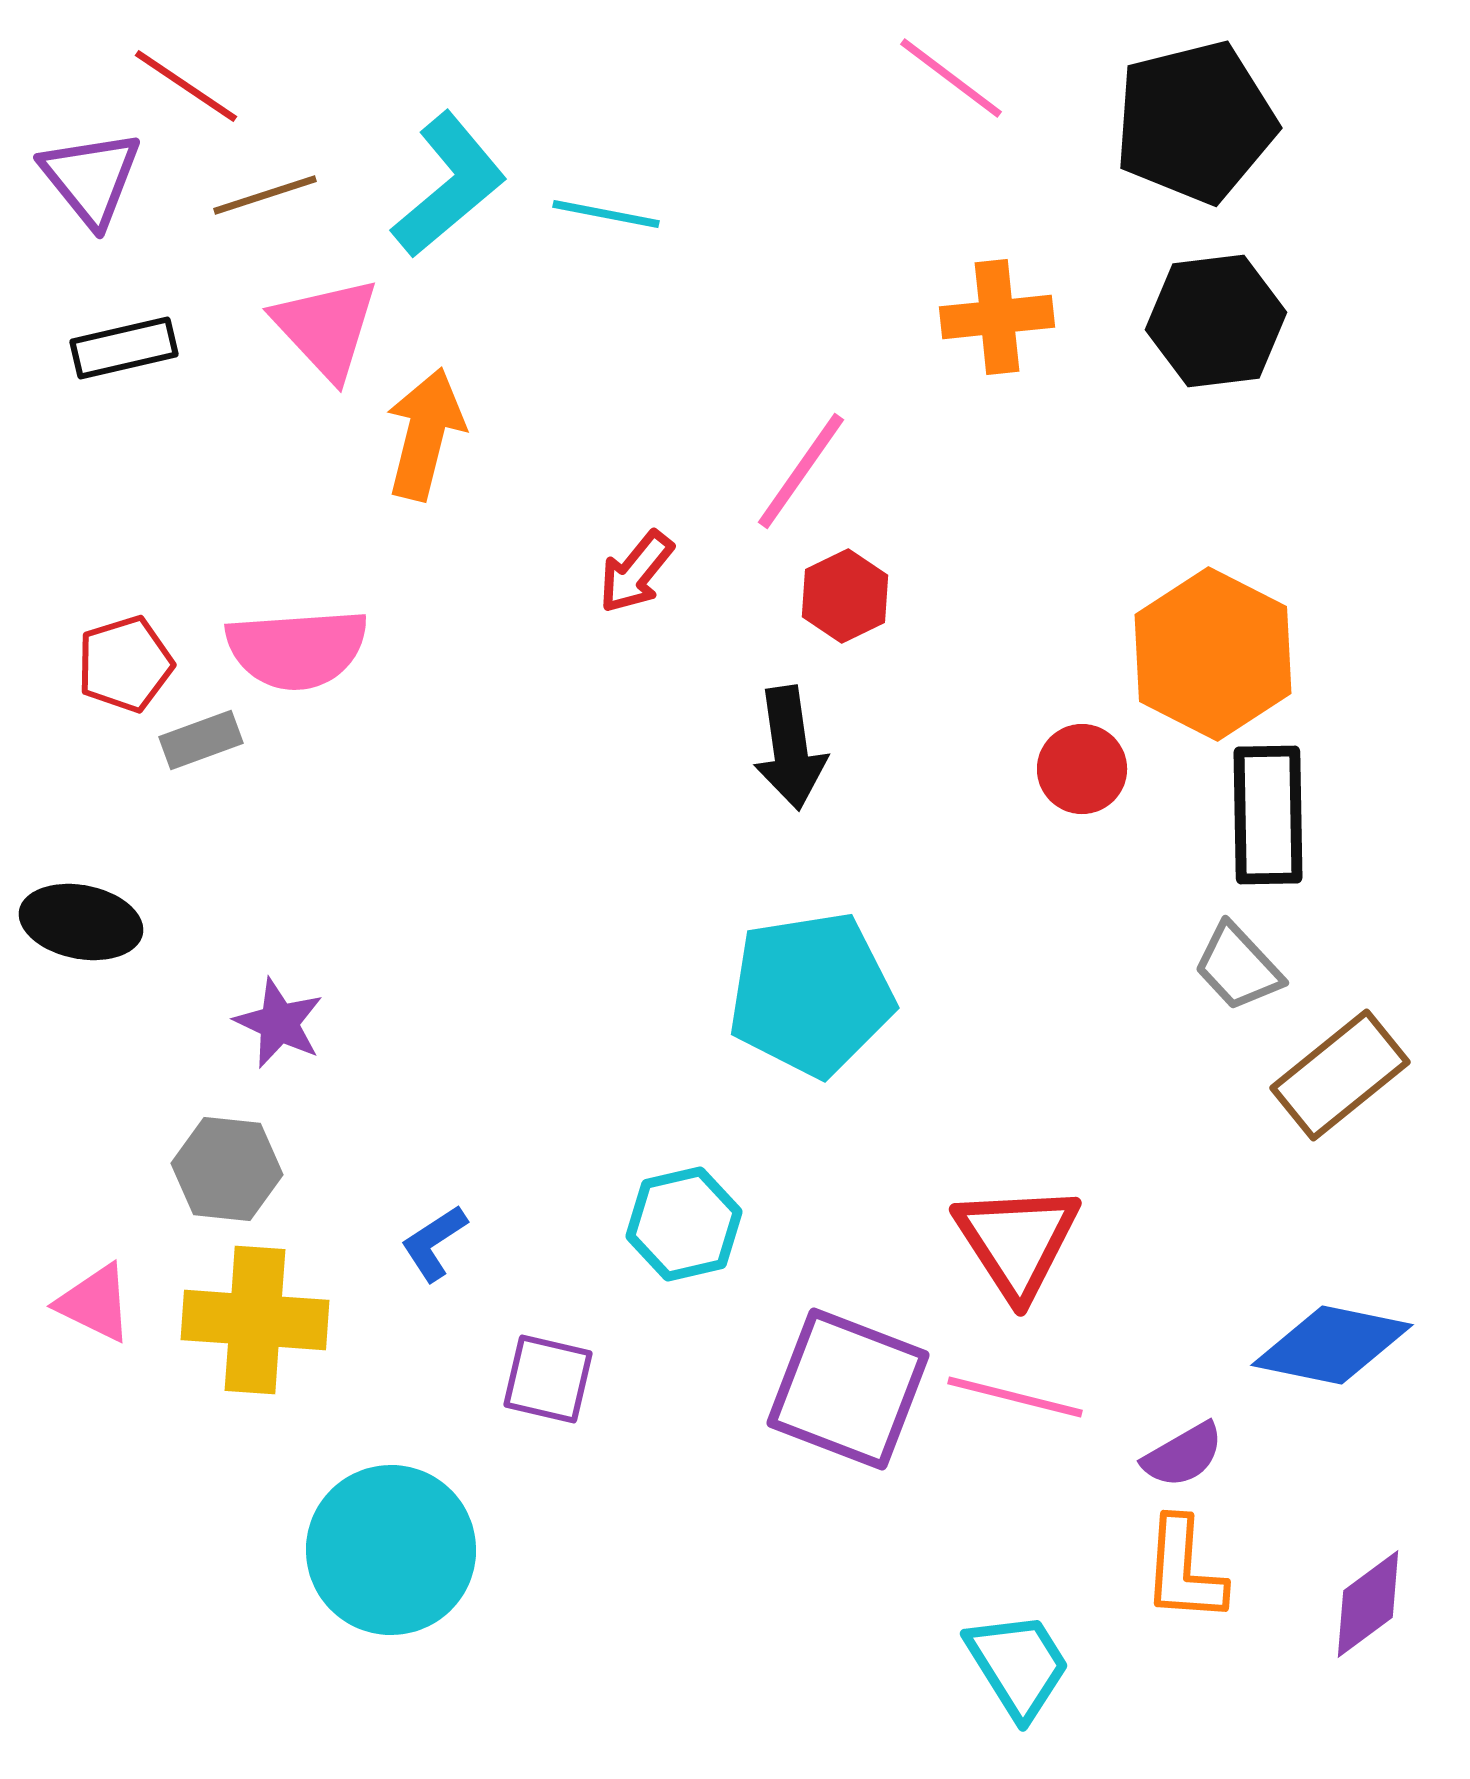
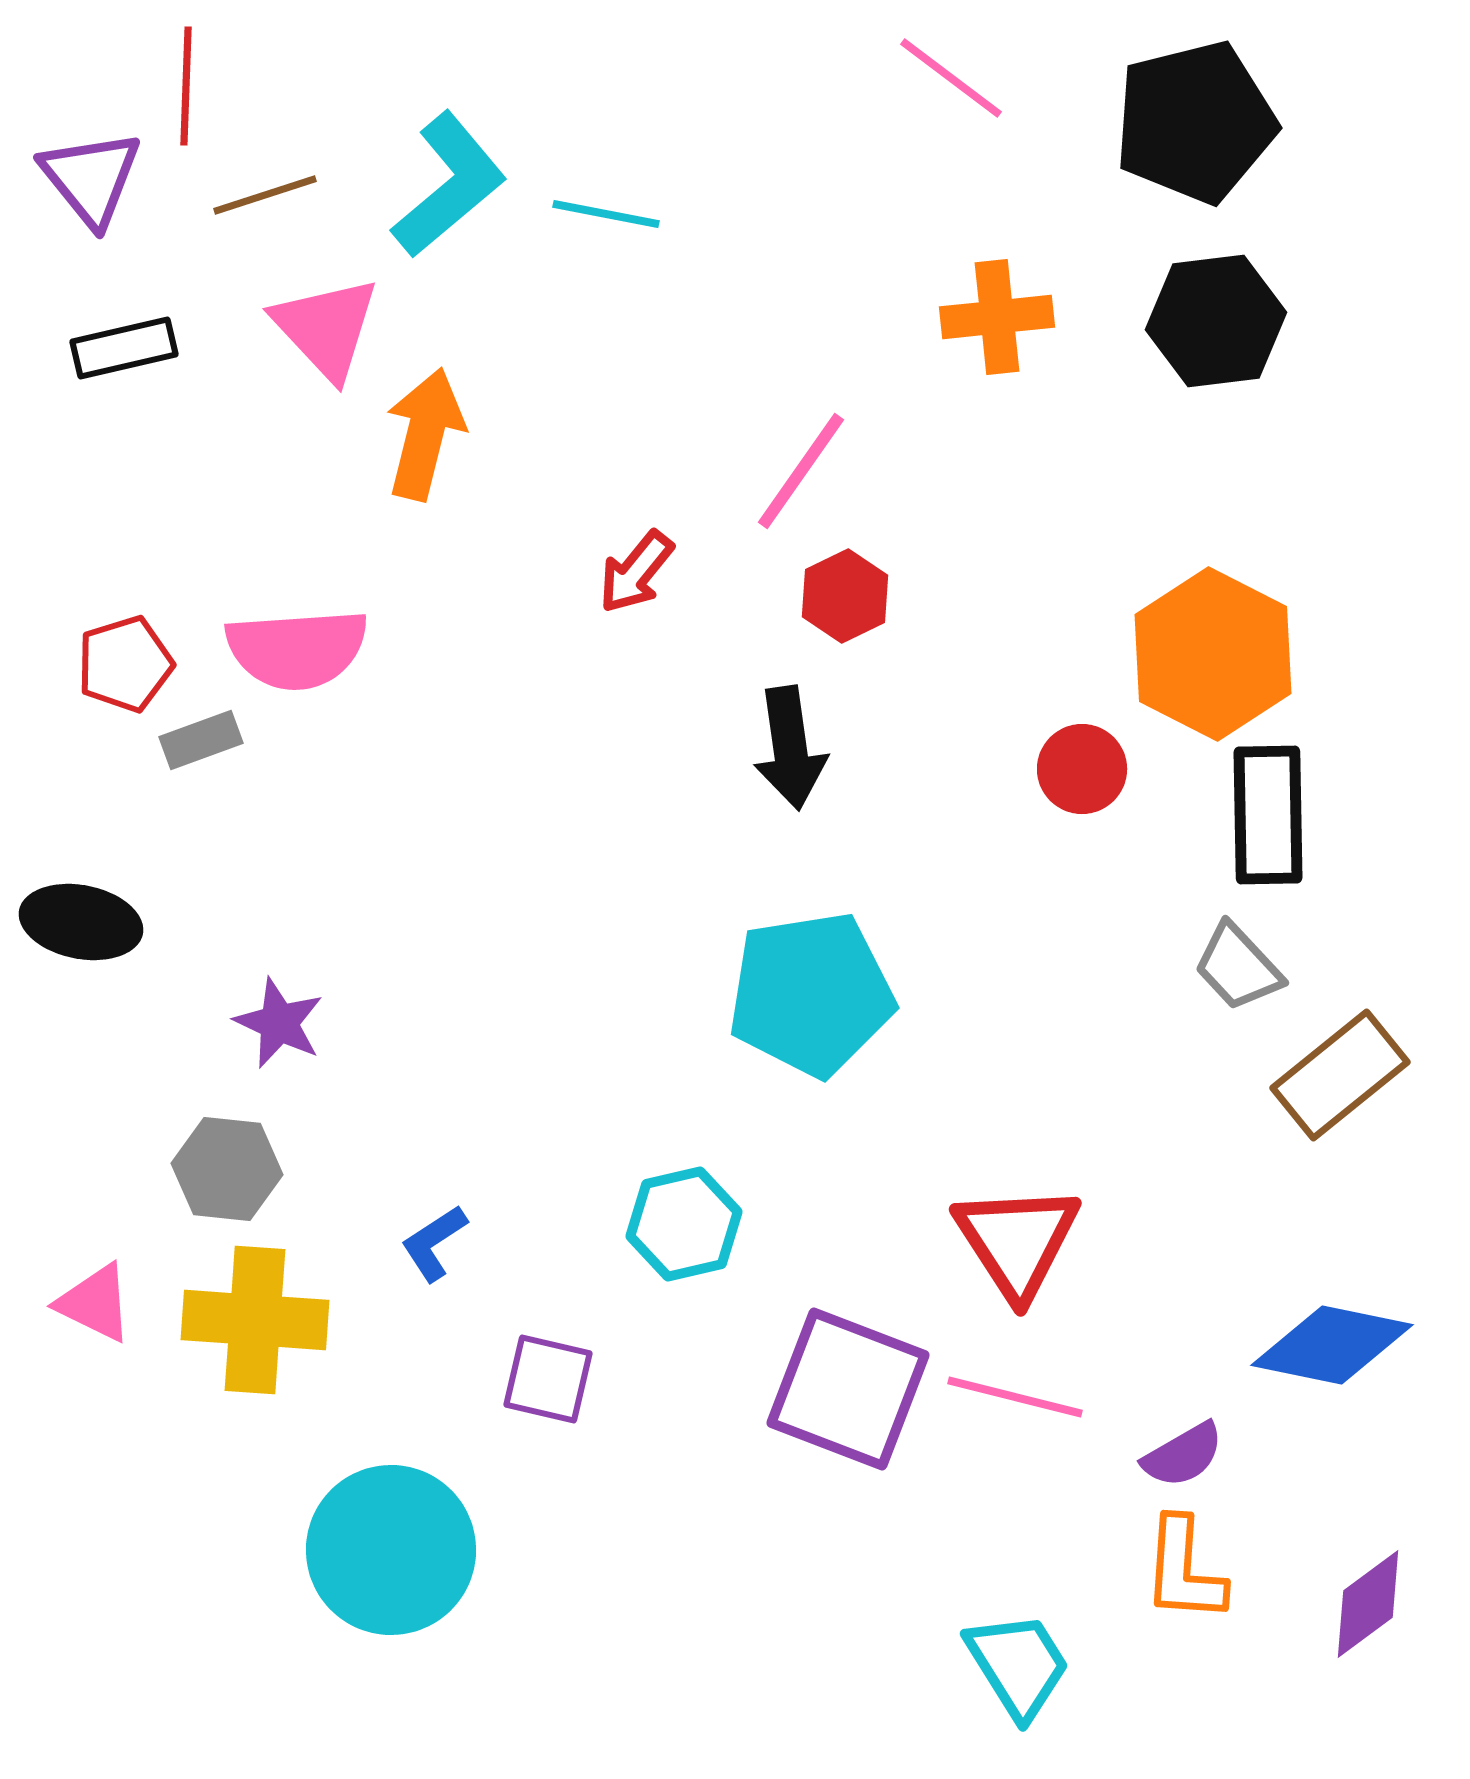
red line at (186, 86): rotated 58 degrees clockwise
